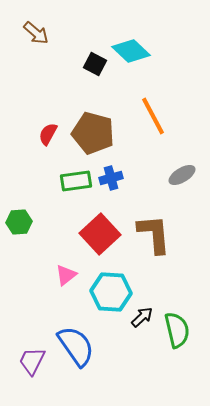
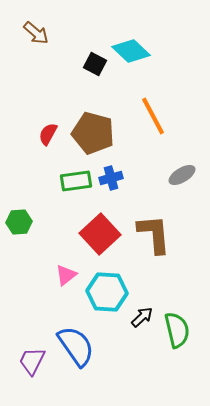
cyan hexagon: moved 4 px left
